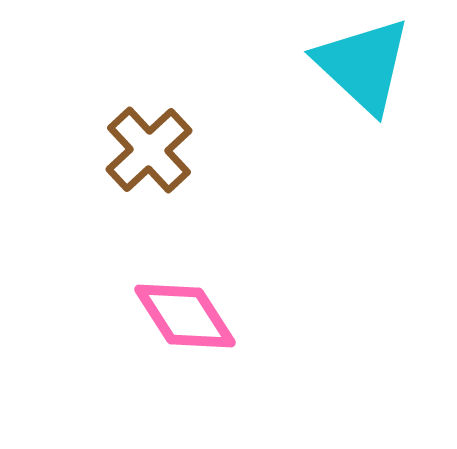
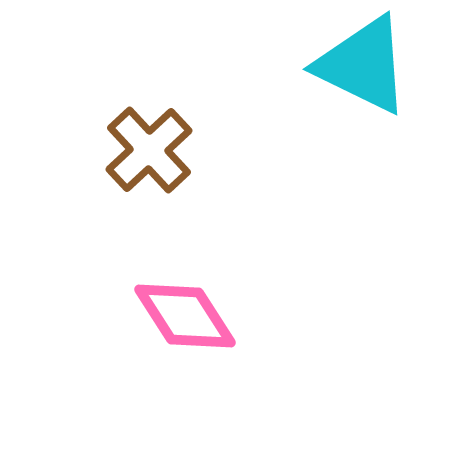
cyan triangle: rotated 17 degrees counterclockwise
